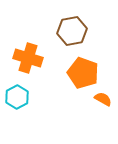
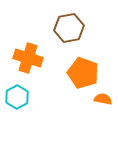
brown hexagon: moved 3 px left, 3 px up
orange semicircle: rotated 18 degrees counterclockwise
